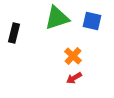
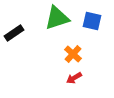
black rectangle: rotated 42 degrees clockwise
orange cross: moved 2 px up
